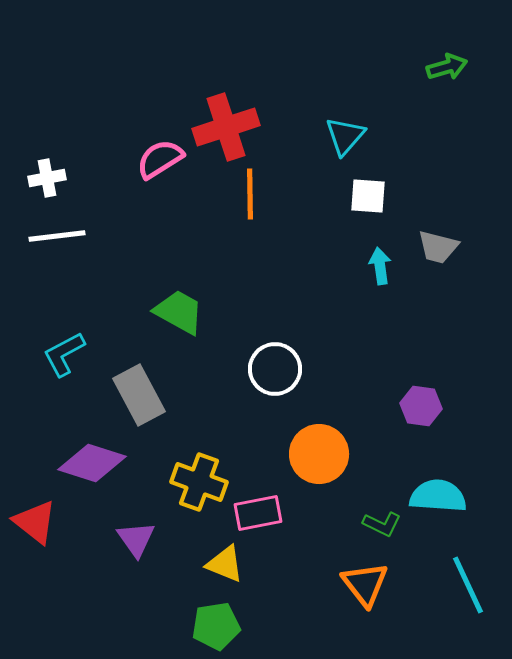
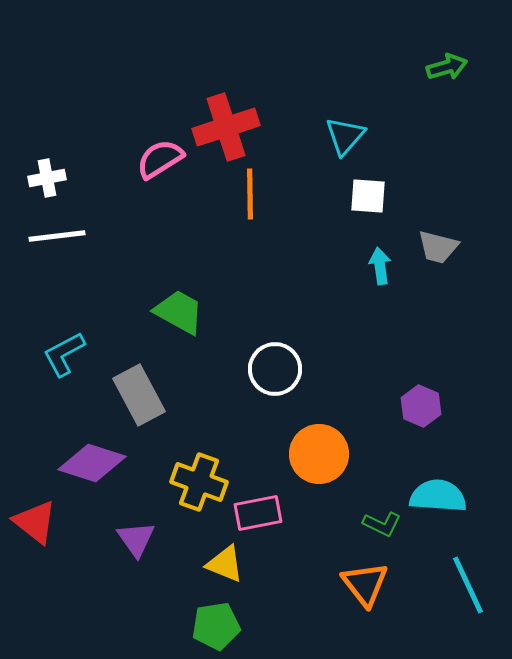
purple hexagon: rotated 15 degrees clockwise
